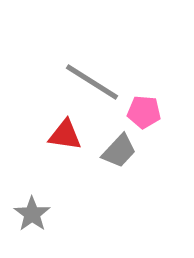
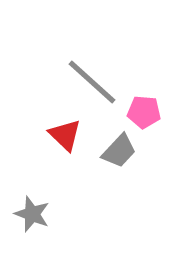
gray line: rotated 10 degrees clockwise
red triangle: rotated 36 degrees clockwise
gray star: rotated 15 degrees counterclockwise
